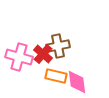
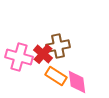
orange rectangle: rotated 20 degrees clockwise
